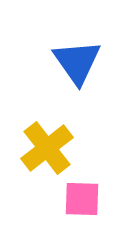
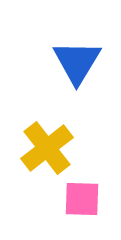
blue triangle: rotated 6 degrees clockwise
